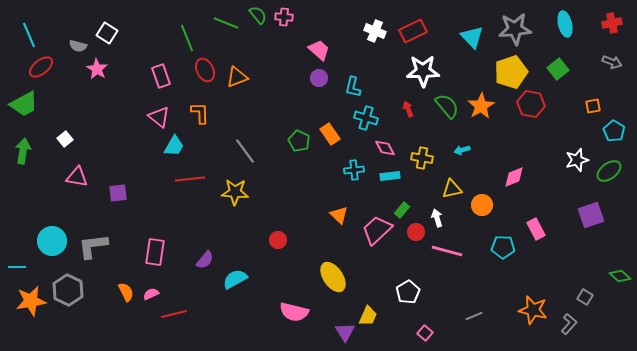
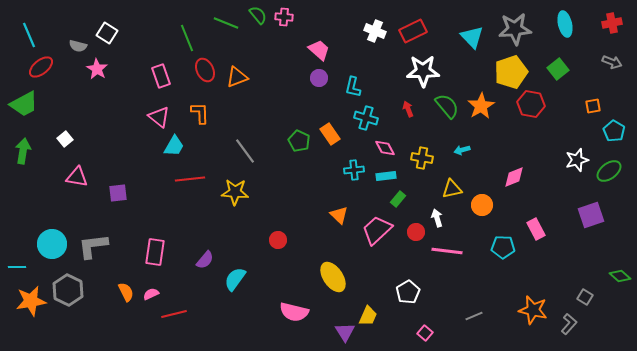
cyan rectangle at (390, 176): moved 4 px left
green rectangle at (402, 210): moved 4 px left, 11 px up
cyan circle at (52, 241): moved 3 px down
pink line at (447, 251): rotated 8 degrees counterclockwise
cyan semicircle at (235, 279): rotated 25 degrees counterclockwise
